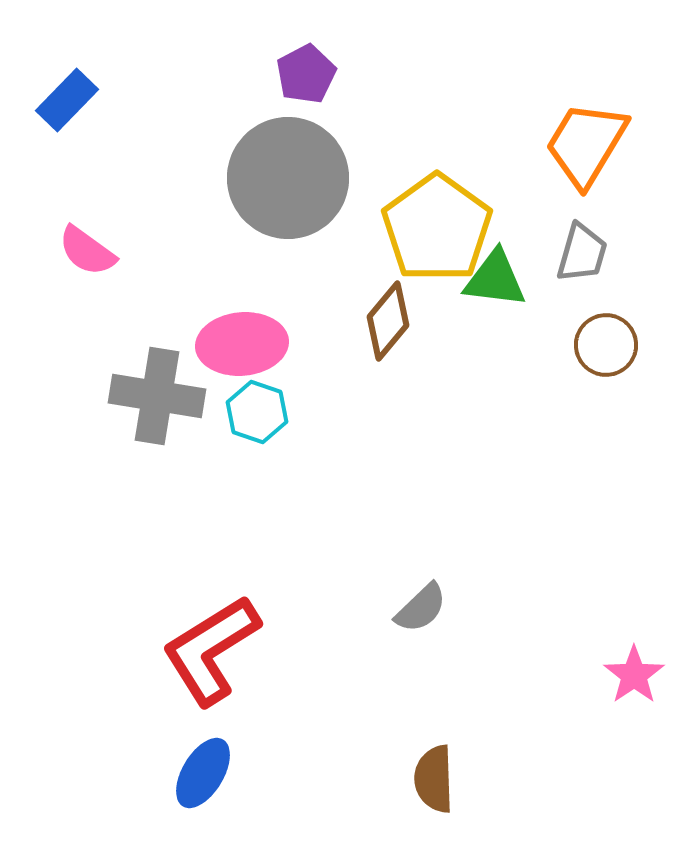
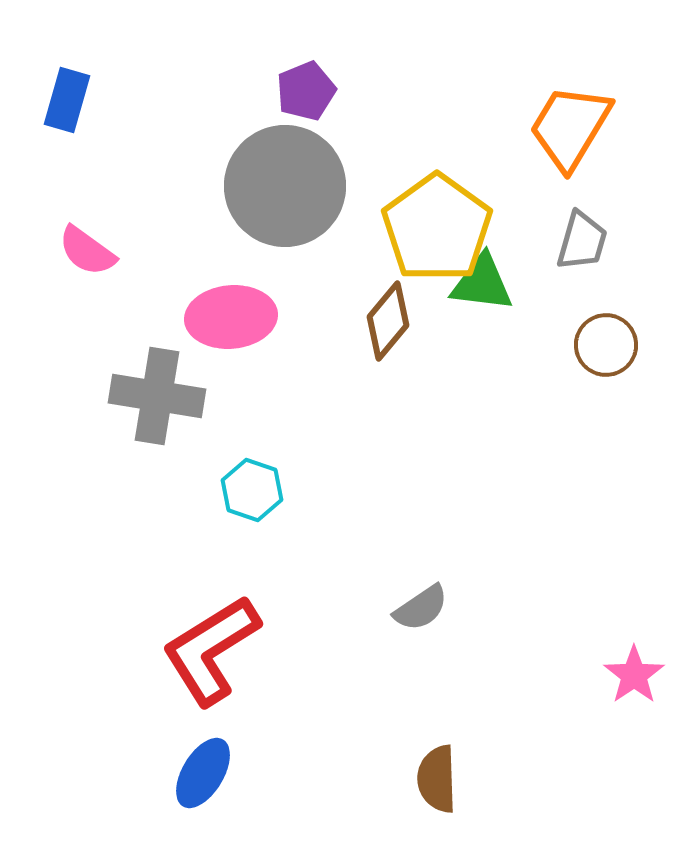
purple pentagon: moved 17 px down; rotated 6 degrees clockwise
blue rectangle: rotated 28 degrees counterclockwise
orange trapezoid: moved 16 px left, 17 px up
gray circle: moved 3 px left, 8 px down
gray trapezoid: moved 12 px up
green triangle: moved 13 px left, 4 px down
pink ellipse: moved 11 px left, 27 px up
cyan hexagon: moved 5 px left, 78 px down
gray semicircle: rotated 10 degrees clockwise
brown semicircle: moved 3 px right
